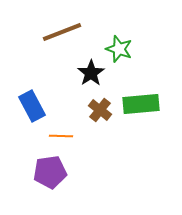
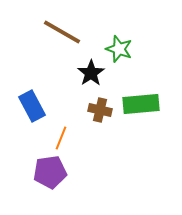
brown line: rotated 51 degrees clockwise
brown cross: rotated 25 degrees counterclockwise
orange line: moved 2 px down; rotated 70 degrees counterclockwise
